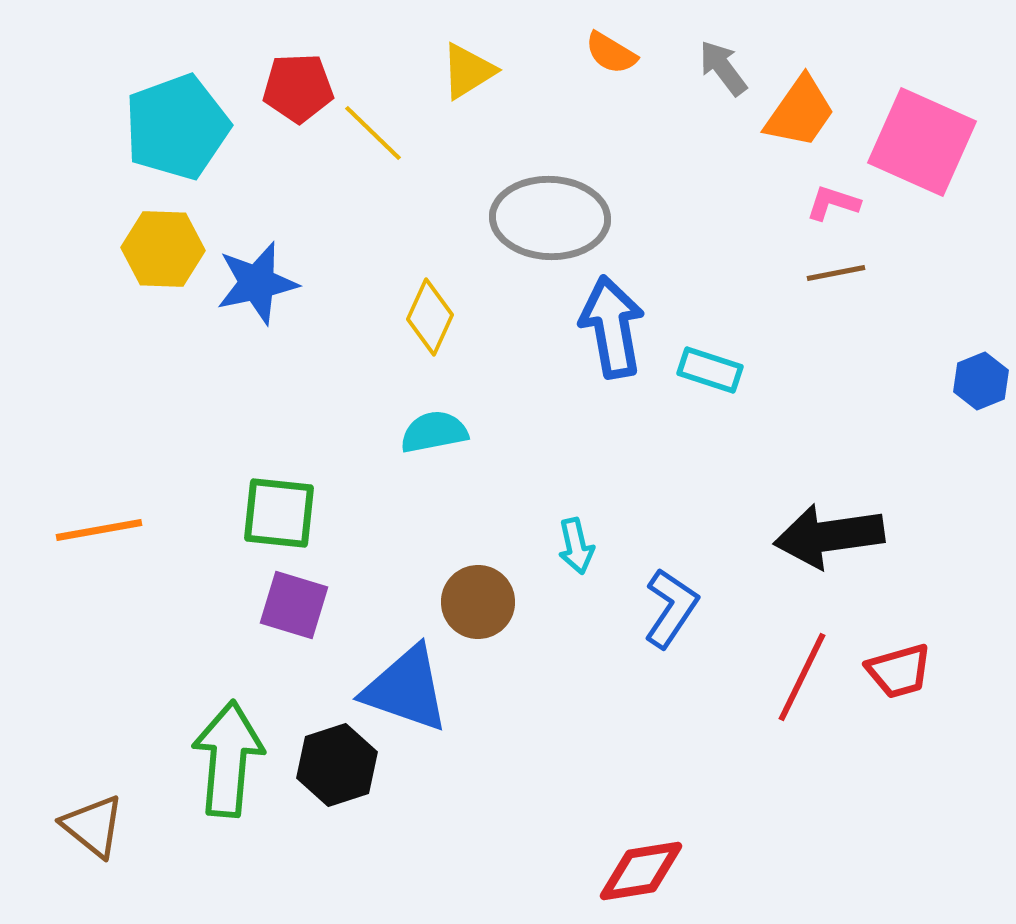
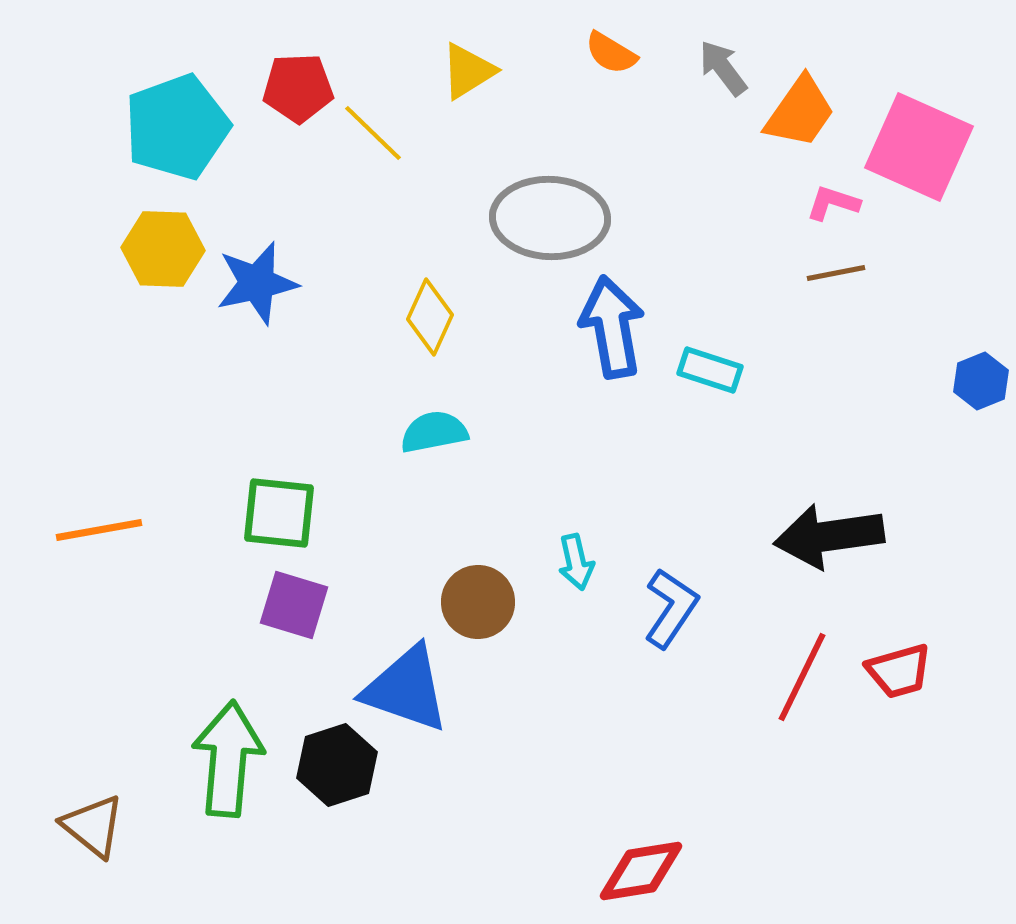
pink square: moved 3 px left, 5 px down
cyan arrow: moved 16 px down
